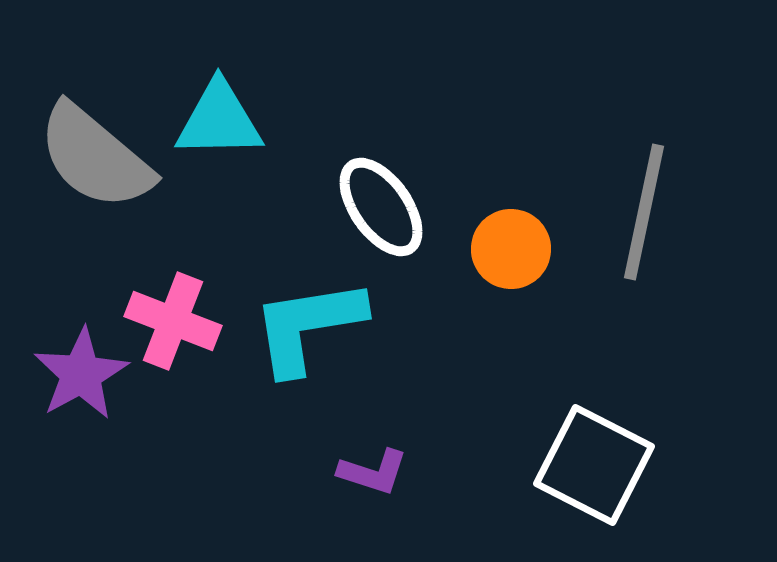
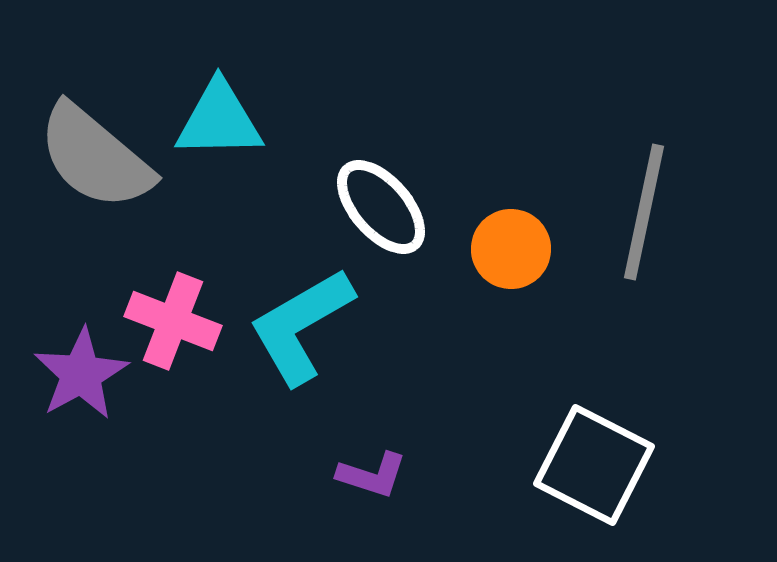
white ellipse: rotated 6 degrees counterclockwise
cyan L-shape: moved 7 px left; rotated 21 degrees counterclockwise
purple L-shape: moved 1 px left, 3 px down
